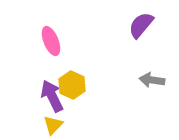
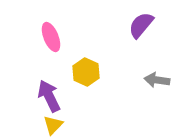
pink ellipse: moved 4 px up
gray arrow: moved 5 px right
yellow hexagon: moved 14 px right, 13 px up
purple arrow: moved 3 px left
